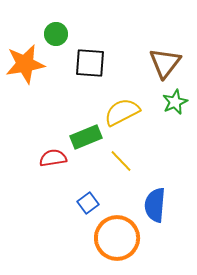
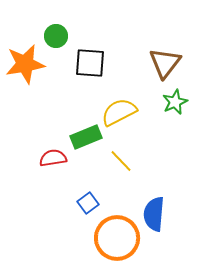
green circle: moved 2 px down
yellow semicircle: moved 3 px left
blue semicircle: moved 1 px left, 9 px down
